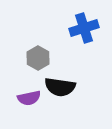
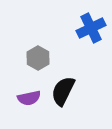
blue cross: moved 7 px right; rotated 8 degrees counterclockwise
black semicircle: moved 3 px right, 4 px down; rotated 108 degrees clockwise
